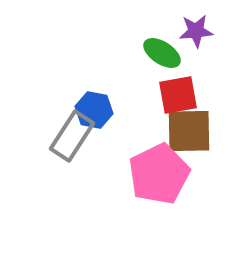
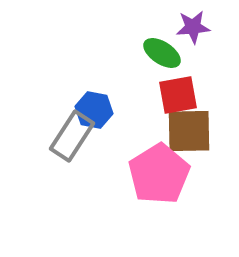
purple star: moved 3 px left, 4 px up
pink pentagon: rotated 6 degrees counterclockwise
